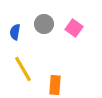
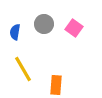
orange rectangle: moved 1 px right
